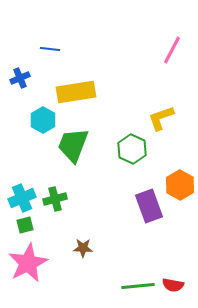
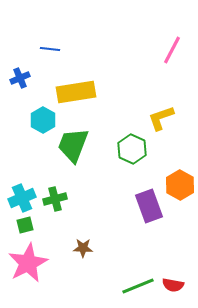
green line: rotated 16 degrees counterclockwise
